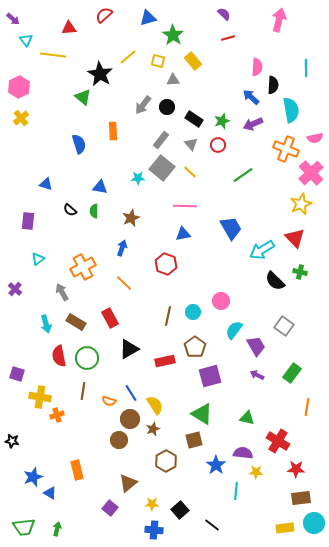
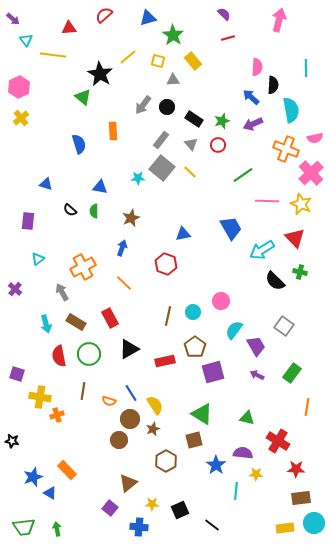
yellow star at (301, 204): rotated 25 degrees counterclockwise
pink line at (185, 206): moved 82 px right, 5 px up
green circle at (87, 358): moved 2 px right, 4 px up
purple square at (210, 376): moved 3 px right, 4 px up
orange rectangle at (77, 470): moved 10 px left; rotated 30 degrees counterclockwise
yellow star at (256, 472): moved 2 px down
black square at (180, 510): rotated 18 degrees clockwise
green arrow at (57, 529): rotated 24 degrees counterclockwise
blue cross at (154, 530): moved 15 px left, 3 px up
